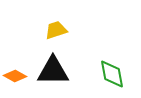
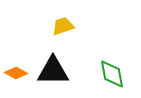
yellow trapezoid: moved 7 px right, 4 px up
orange diamond: moved 1 px right, 3 px up
